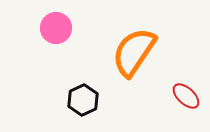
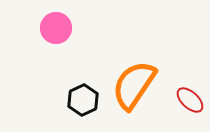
orange semicircle: moved 33 px down
red ellipse: moved 4 px right, 4 px down
